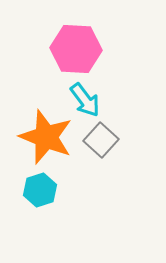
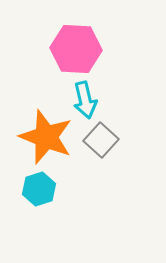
cyan arrow: rotated 24 degrees clockwise
cyan hexagon: moved 1 px left, 1 px up
